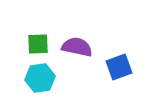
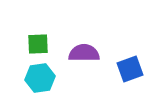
purple semicircle: moved 7 px right, 6 px down; rotated 12 degrees counterclockwise
blue square: moved 11 px right, 2 px down
